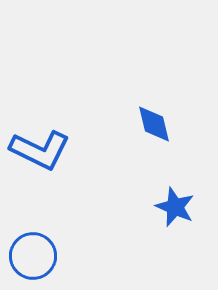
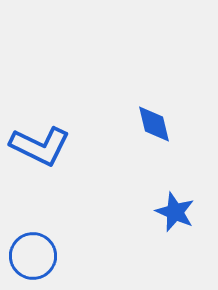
blue L-shape: moved 4 px up
blue star: moved 5 px down
